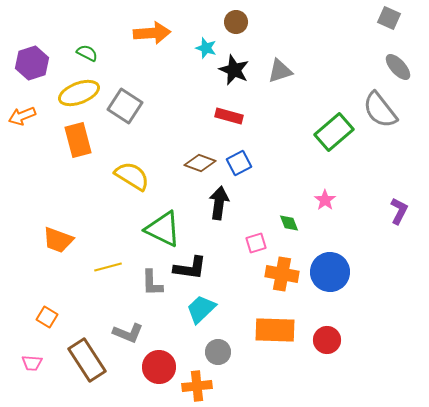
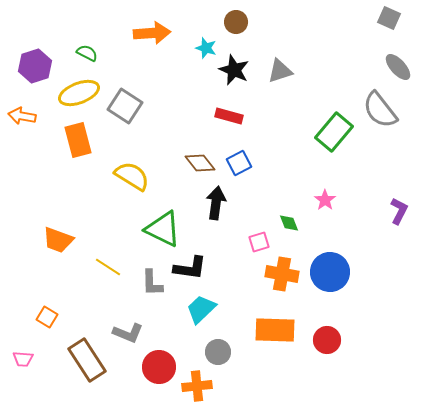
purple hexagon at (32, 63): moved 3 px right, 3 px down
orange arrow at (22, 116): rotated 32 degrees clockwise
green rectangle at (334, 132): rotated 9 degrees counterclockwise
brown diamond at (200, 163): rotated 32 degrees clockwise
black arrow at (219, 203): moved 3 px left
pink square at (256, 243): moved 3 px right, 1 px up
yellow line at (108, 267): rotated 48 degrees clockwise
pink trapezoid at (32, 363): moved 9 px left, 4 px up
